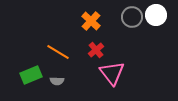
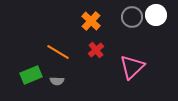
pink triangle: moved 20 px right, 6 px up; rotated 24 degrees clockwise
